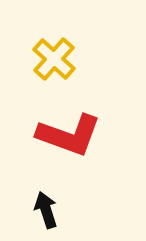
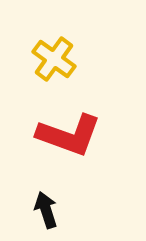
yellow cross: rotated 6 degrees counterclockwise
